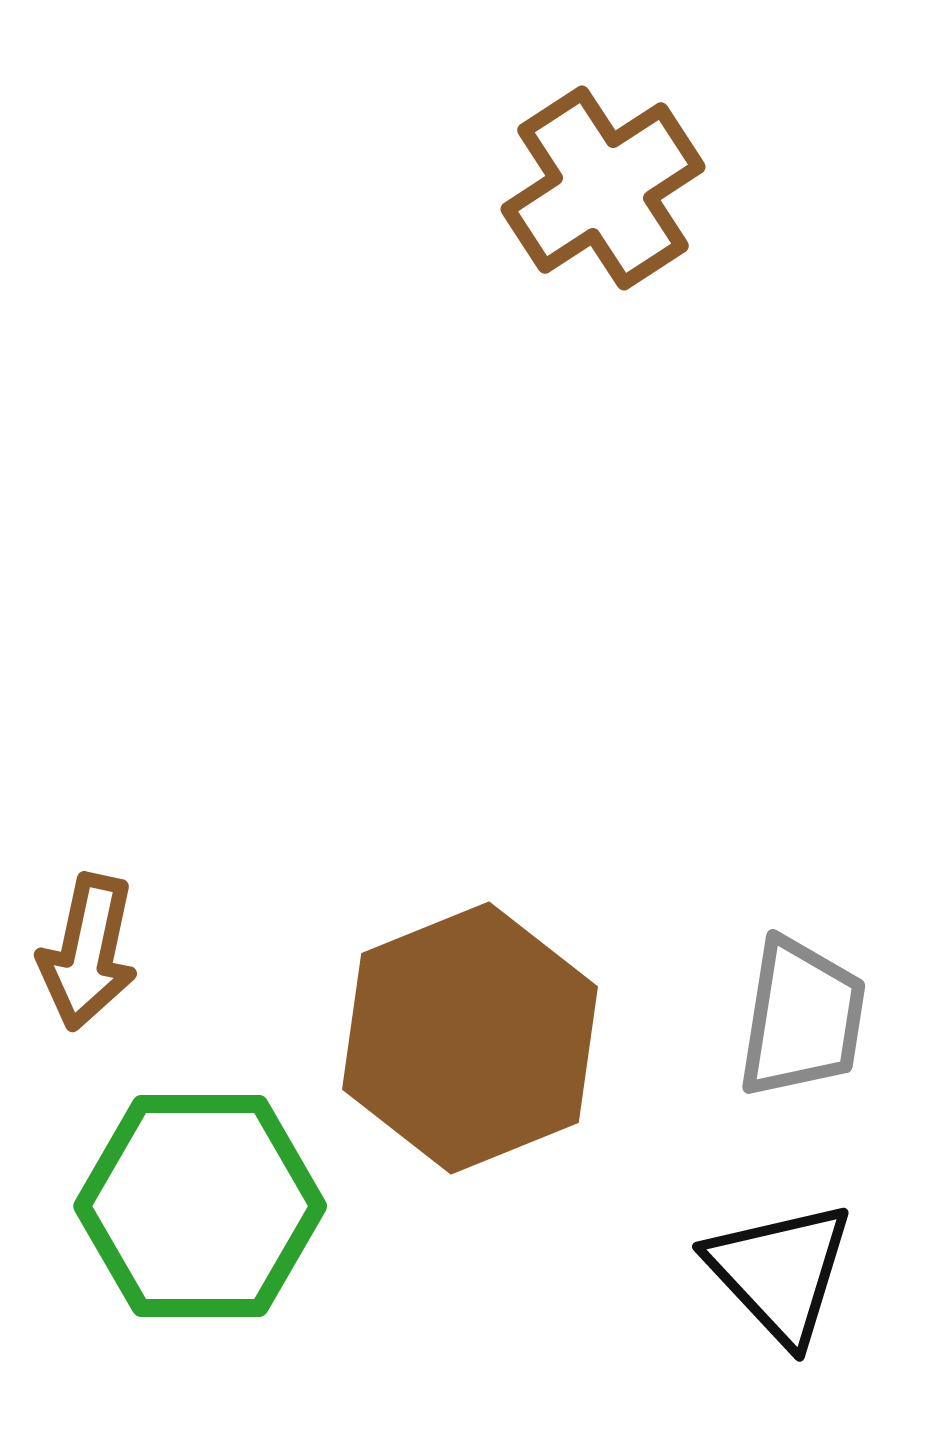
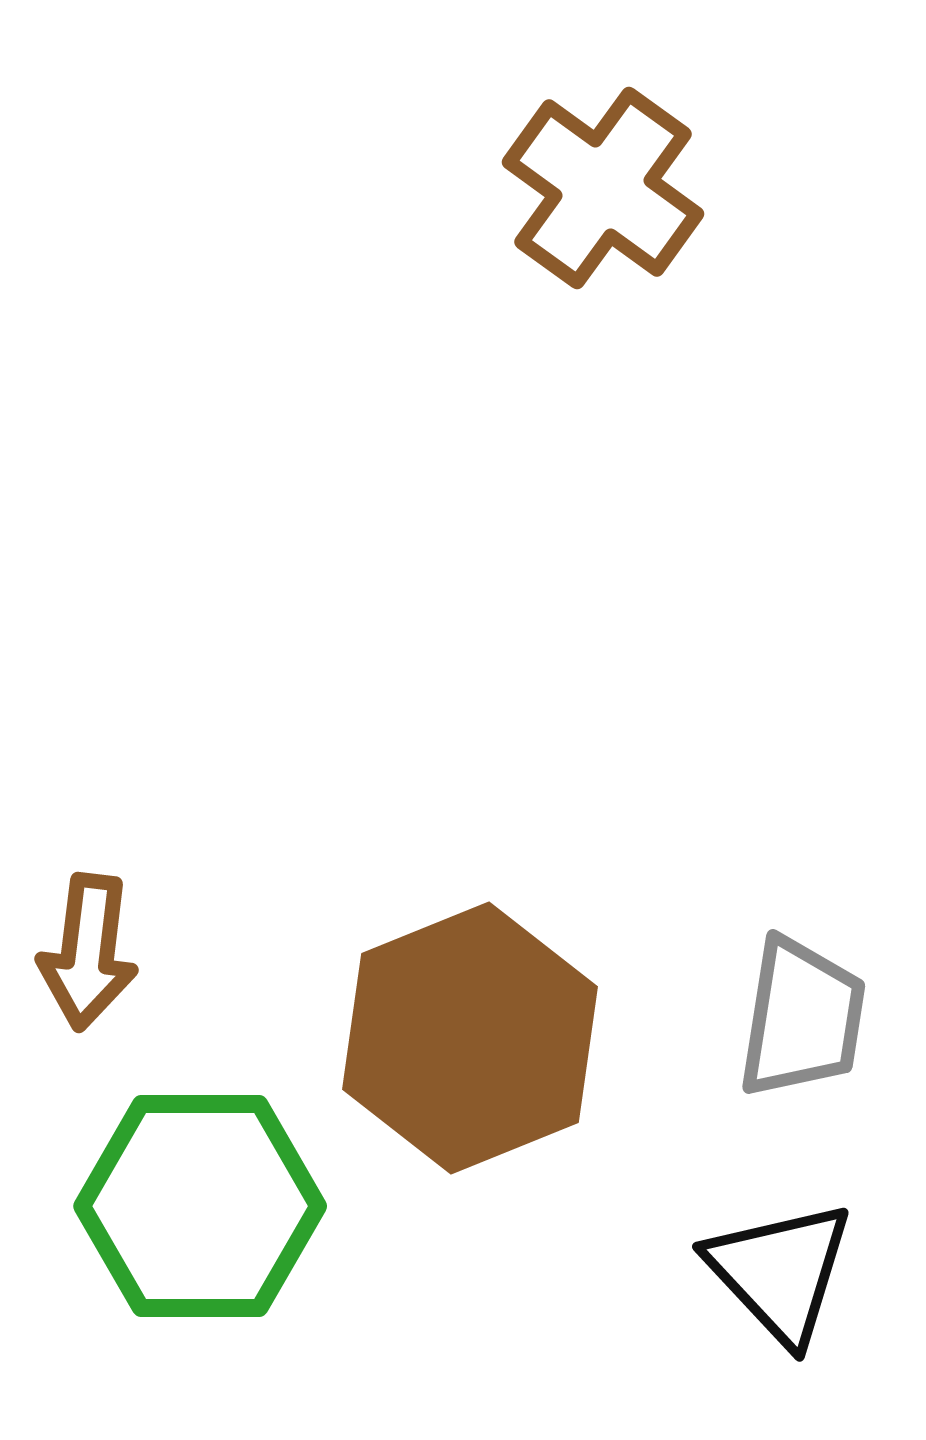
brown cross: rotated 21 degrees counterclockwise
brown arrow: rotated 5 degrees counterclockwise
